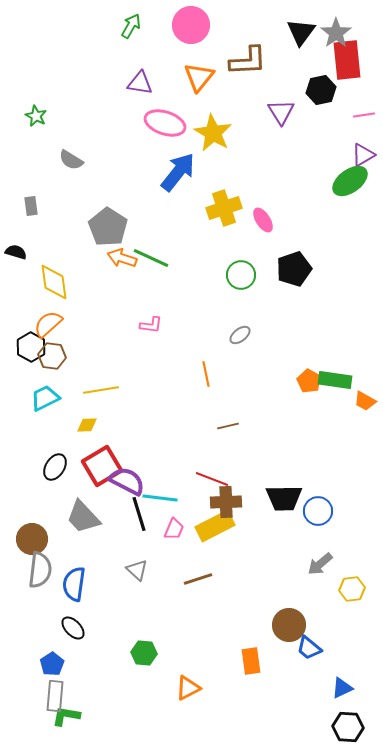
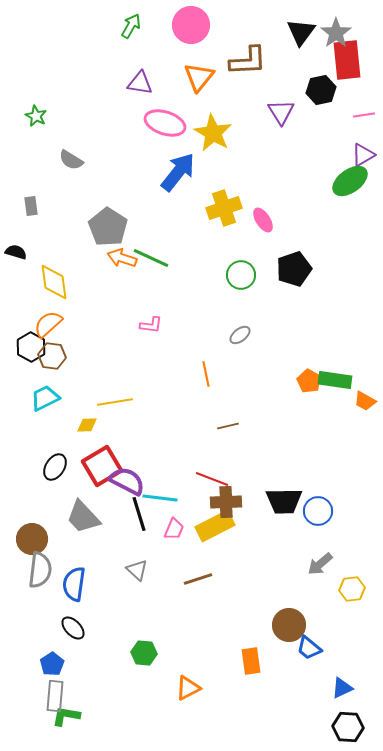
yellow line at (101, 390): moved 14 px right, 12 px down
black trapezoid at (284, 498): moved 3 px down
